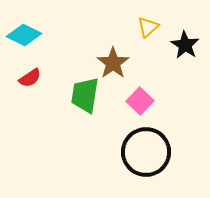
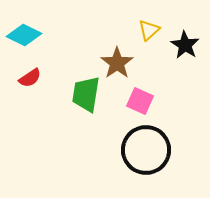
yellow triangle: moved 1 px right, 3 px down
brown star: moved 4 px right
green trapezoid: moved 1 px right, 1 px up
pink square: rotated 20 degrees counterclockwise
black circle: moved 2 px up
